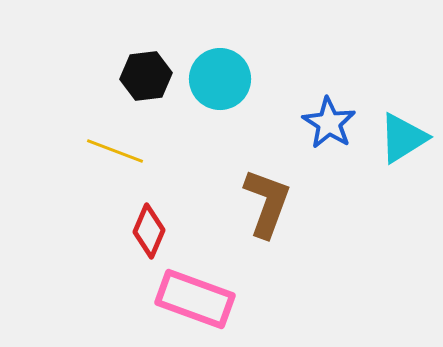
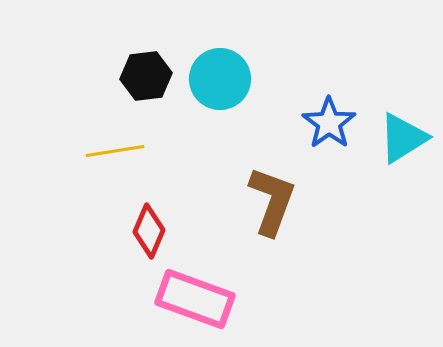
blue star: rotated 4 degrees clockwise
yellow line: rotated 30 degrees counterclockwise
brown L-shape: moved 5 px right, 2 px up
